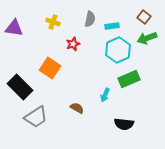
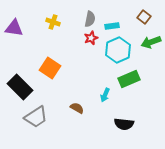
green arrow: moved 4 px right, 4 px down
red star: moved 18 px right, 6 px up
